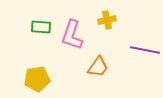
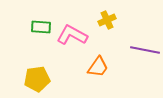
yellow cross: rotated 12 degrees counterclockwise
pink L-shape: rotated 100 degrees clockwise
